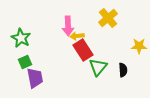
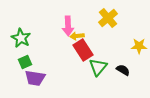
black semicircle: rotated 56 degrees counterclockwise
purple trapezoid: rotated 110 degrees clockwise
